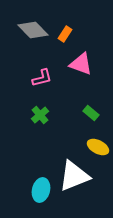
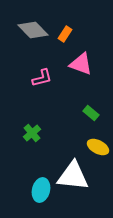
green cross: moved 8 px left, 18 px down
white triangle: moved 1 px left; rotated 28 degrees clockwise
